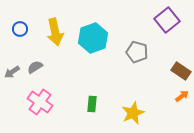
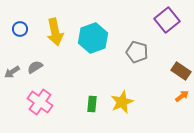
yellow star: moved 11 px left, 11 px up
